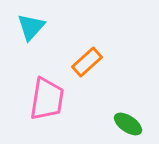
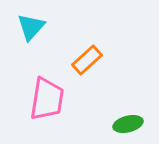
orange rectangle: moved 2 px up
green ellipse: rotated 48 degrees counterclockwise
